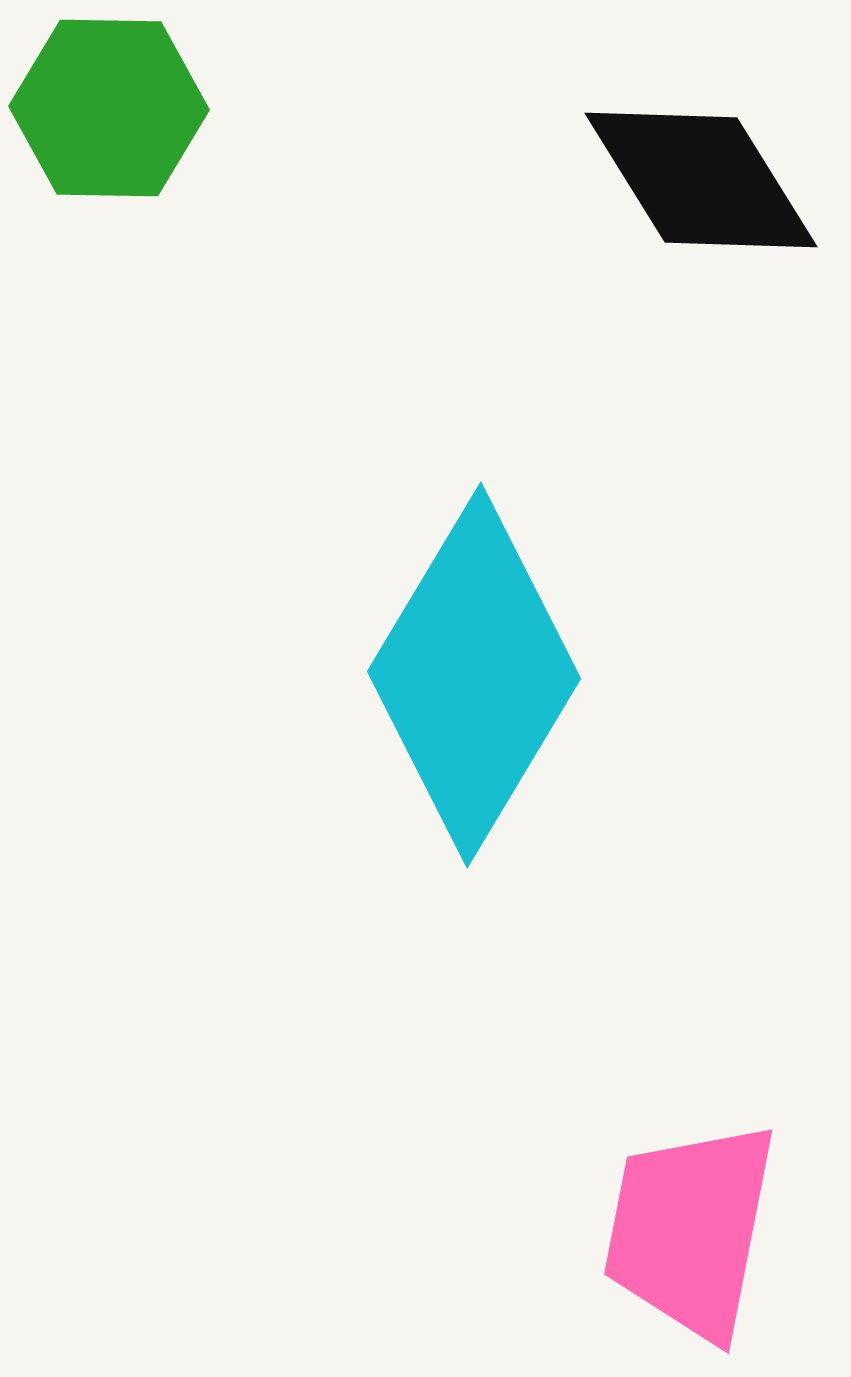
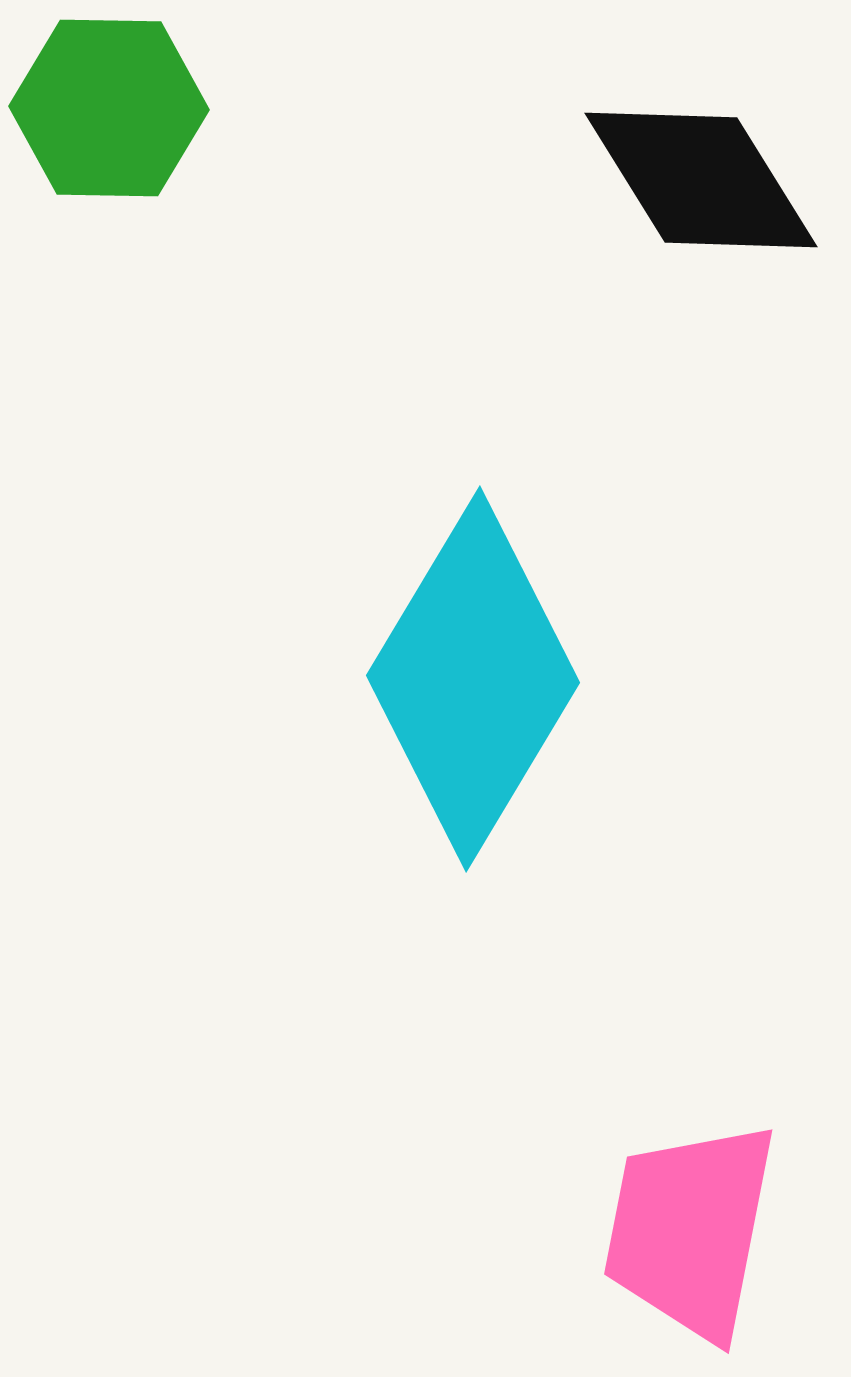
cyan diamond: moved 1 px left, 4 px down
